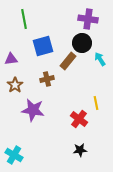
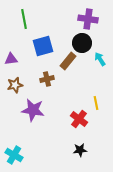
brown star: rotated 21 degrees clockwise
